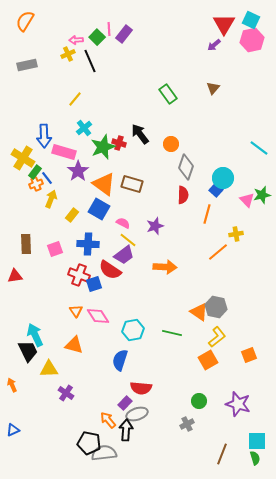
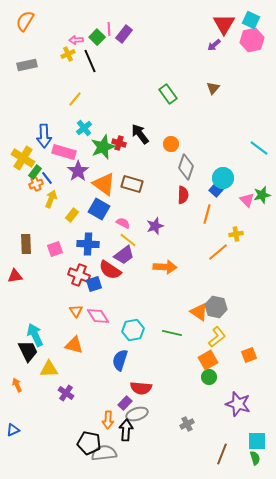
orange arrow at (12, 385): moved 5 px right
green circle at (199, 401): moved 10 px right, 24 px up
orange arrow at (108, 420): rotated 138 degrees counterclockwise
